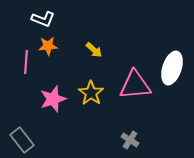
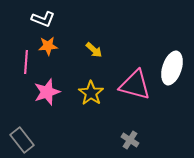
pink triangle: rotated 20 degrees clockwise
pink star: moved 6 px left, 7 px up
